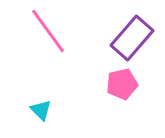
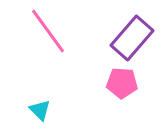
pink pentagon: moved 1 px up; rotated 16 degrees clockwise
cyan triangle: moved 1 px left
